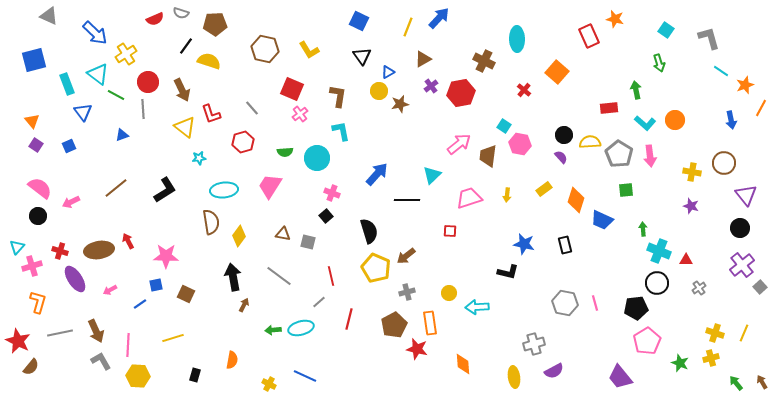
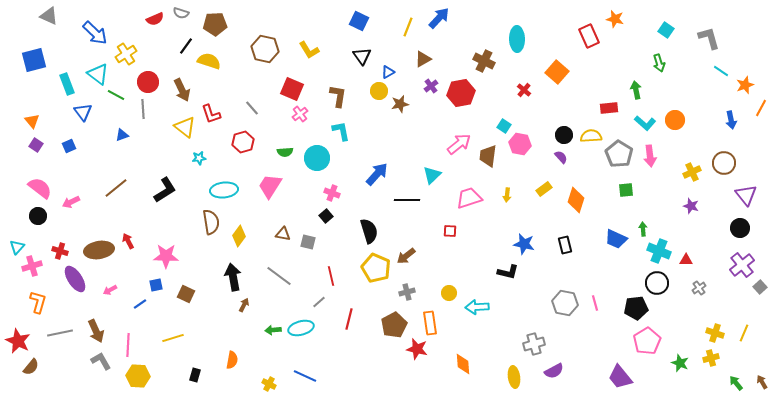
yellow semicircle at (590, 142): moved 1 px right, 6 px up
yellow cross at (692, 172): rotated 36 degrees counterclockwise
blue trapezoid at (602, 220): moved 14 px right, 19 px down
